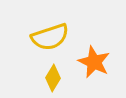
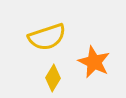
yellow semicircle: moved 3 px left
